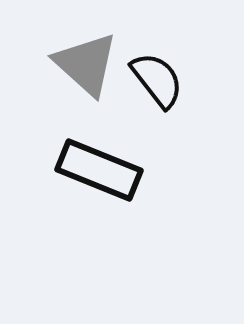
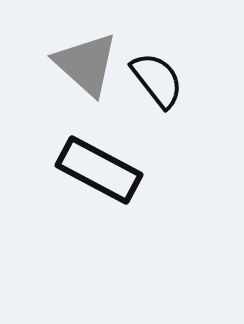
black rectangle: rotated 6 degrees clockwise
